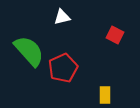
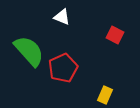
white triangle: rotated 36 degrees clockwise
yellow rectangle: rotated 24 degrees clockwise
